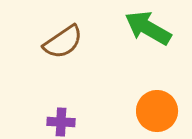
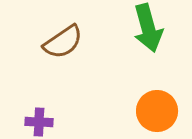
green arrow: rotated 135 degrees counterclockwise
purple cross: moved 22 px left
